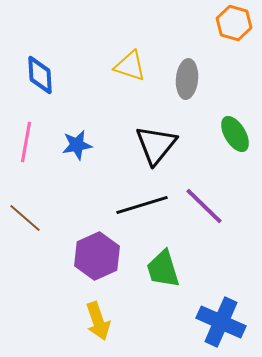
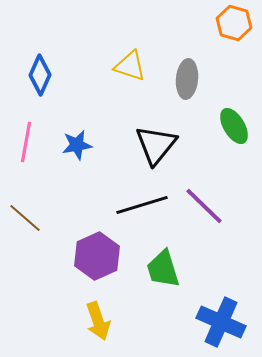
blue diamond: rotated 27 degrees clockwise
green ellipse: moved 1 px left, 8 px up
